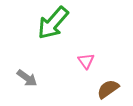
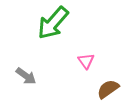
gray arrow: moved 1 px left, 2 px up
